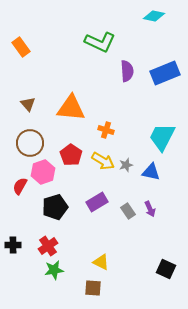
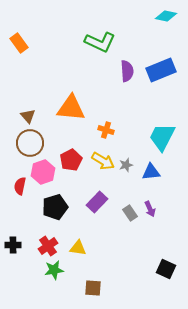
cyan diamond: moved 12 px right
orange rectangle: moved 2 px left, 4 px up
blue rectangle: moved 4 px left, 3 px up
brown triangle: moved 12 px down
red pentagon: moved 5 px down; rotated 10 degrees clockwise
blue triangle: rotated 18 degrees counterclockwise
red semicircle: rotated 18 degrees counterclockwise
purple rectangle: rotated 15 degrees counterclockwise
gray rectangle: moved 2 px right, 2 px down
yellow triangle: moved 23 px left, 14 px up; rotated 18 degrees counterclockwise
